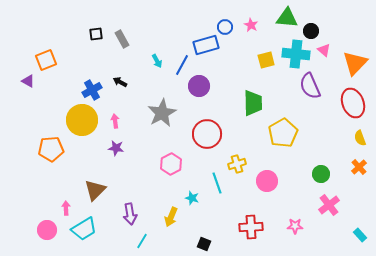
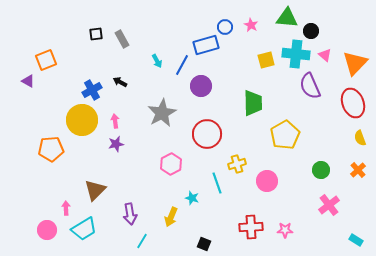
pink triangle at (324, 50): moved 1 px right, 5 px down
purple circle at (199, 86): moved 2 px right
yellow pentagon at (283, 133): moved 2 px right, 2 px down
purple star at (116, 148): moved 4 px up; rotated 21 degrees counterclockwise
orange cross at (359, 167): moved 1 px left, 3 px down
green circle at (321, 174): moved 4 px up
pink star at (295, 226): moved 10 px left, 4 px down
cyan rectangle at (360, 235): moved 4 px left, 5 px down; rotated 16 degrees counterclockwise
